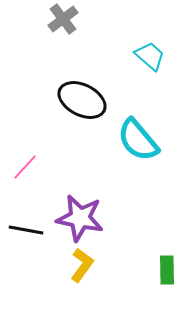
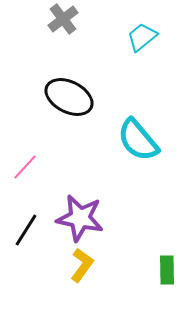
cyan trapezoid: moved 8 px left, 19 px up; rotated 80 degrees counterclockwise
black ellipse: moved 13 px left, 3 px up
black line: rotated 68 degrees counterclockwise
